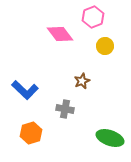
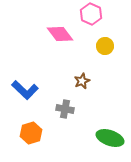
pink hexagon: moved 2 px left, 3 px up; rotated 15 degrees counterclockwise
